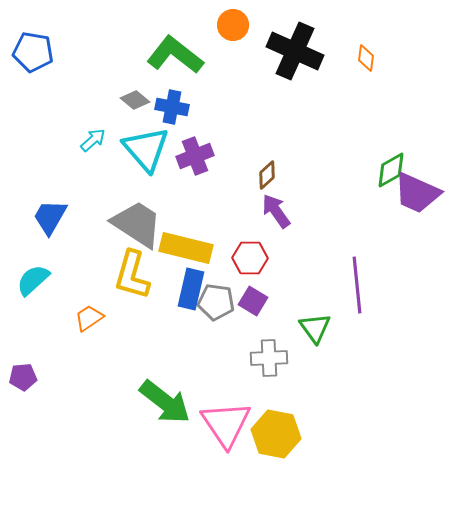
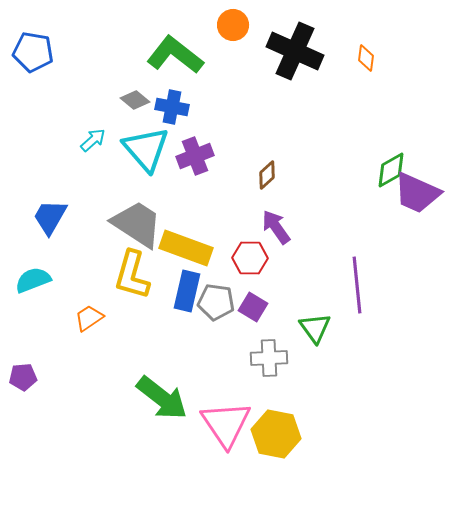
purple arrow: moved 16 px down
yellow rectangle: rotated 6 degrees clockwise
cyan semicircle: rotated 21 degrees clockwise
blue rectangle: moved 4 px left, 2 px down
purple square: moved 6 px down
green arrow: moved 3 px left, 4 px up
